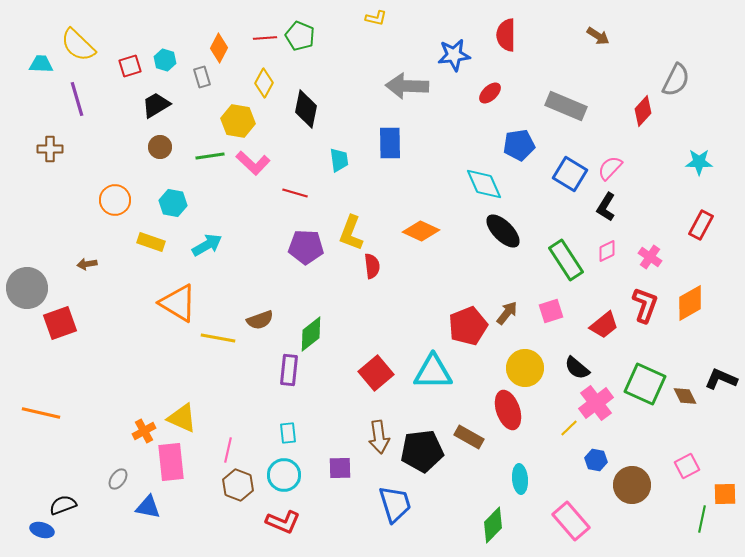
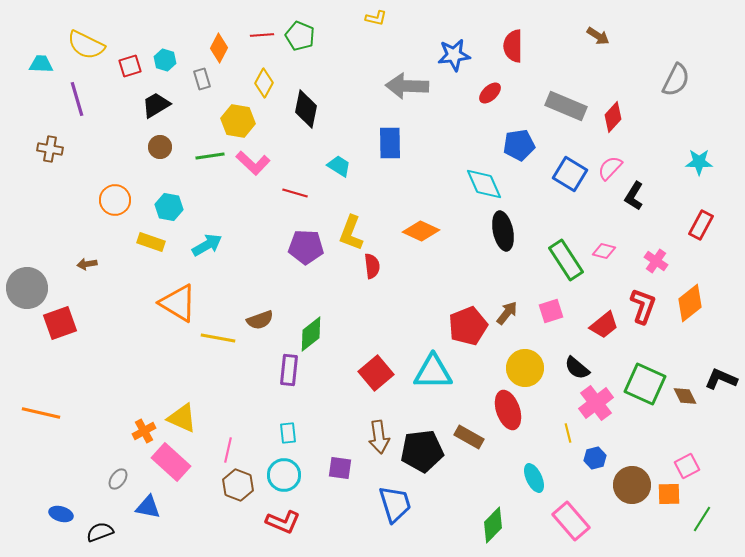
red semicircle at (506, 35): moved 7 px right, 11 px down
red line at (265, 38): moved 3 px left, 3 px up
yellow semicircle at (78, 45): moved 8 px right; rotated 18 degrees counterclockwise
gray rectangle at (202, 77): moved 2 px down
red diamond at (643, 111): moved 30 px left, 6 px down
brown cross at (50, 149): rotated 10 degrees clockwise
cyan trapezoid at (339, 160): moved 6 px down; rotated 50 degrees counterclockwise
cyan hexagon at (173, 203): moved 4 px left, 4 px down
black L-shape at (606, 207): moved 28 px right, 11 px up
black ellipse at (503, 231): rotated 33 degrees clockwise
pink diamond at (607, 251): moved 3 px left; rotated 40 degrees clockwise
pink cross at (650, 257): moved 6 px right, 4 px down
orange diamond at (690, 303): rotated 9 degrees counterclockwise
red L-shape at (645, 305): moved 2 px left, 1 px down
yellow line at (569, 428): moved 1 px left, 5 px down; rotated 60 degrees counterclockwise
blue hexagon at (596, 460): moved 1 px left, 2 px up; rotated 25 degrees counterclockwise
pink rectangle at (171, 462): rotated 42 degrees counterclockwise
purple square at (340, 468): rotated 10 degrees clockwise
cyan ellipse at (520, 479): moved 14 px right, 1 px up; rotated 20 degrees counterclockwise
orange square at (725, 494): moved 56 px left
black semicircle at (63, 505): moved 37 px right, 27 px down
green line at (702, 519): rotated 20 degrees clockwise
blue ellipse at (42, 530): moved 19 px right, 16 px up
